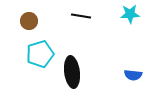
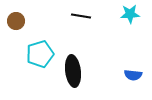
brown circle: moved 13 px left
black ellipse: moved 1 px right, 1 px up
